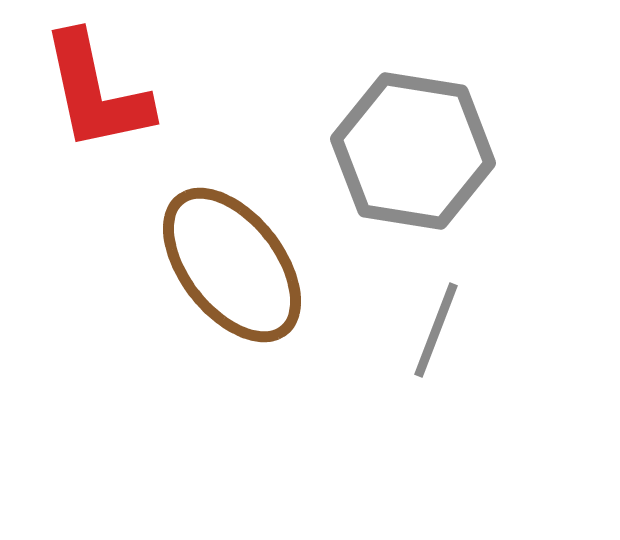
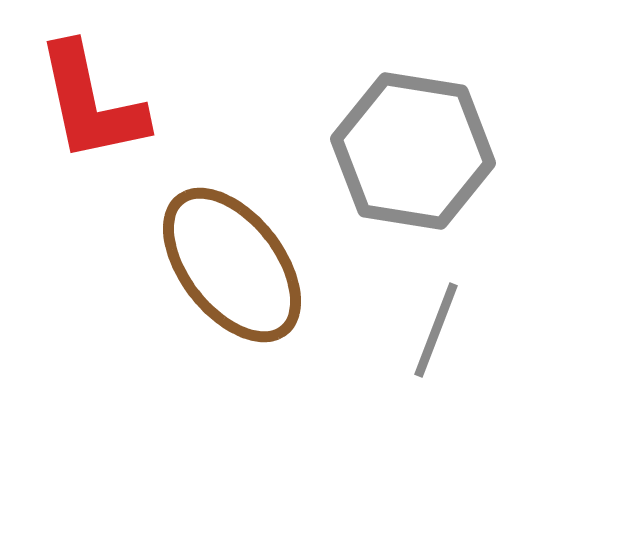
red L-shape: moved 5 px left, 11 px down
